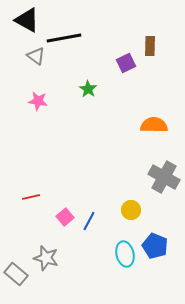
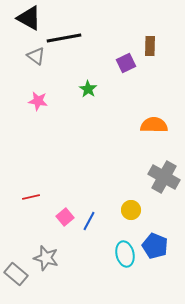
black triangle: moved 2 px right, 2 px up
